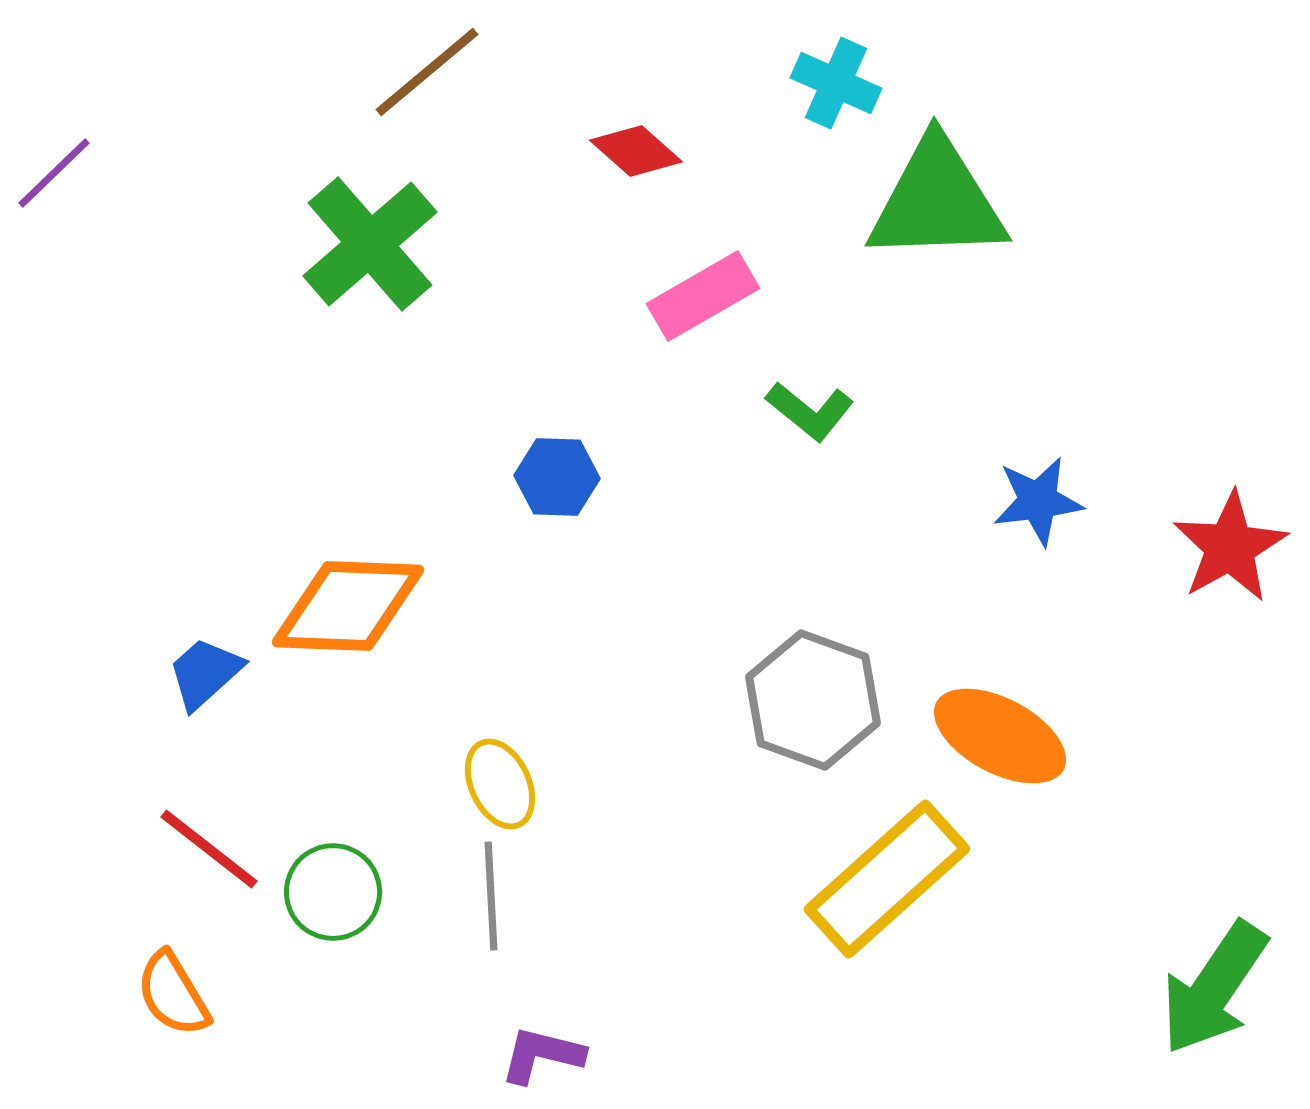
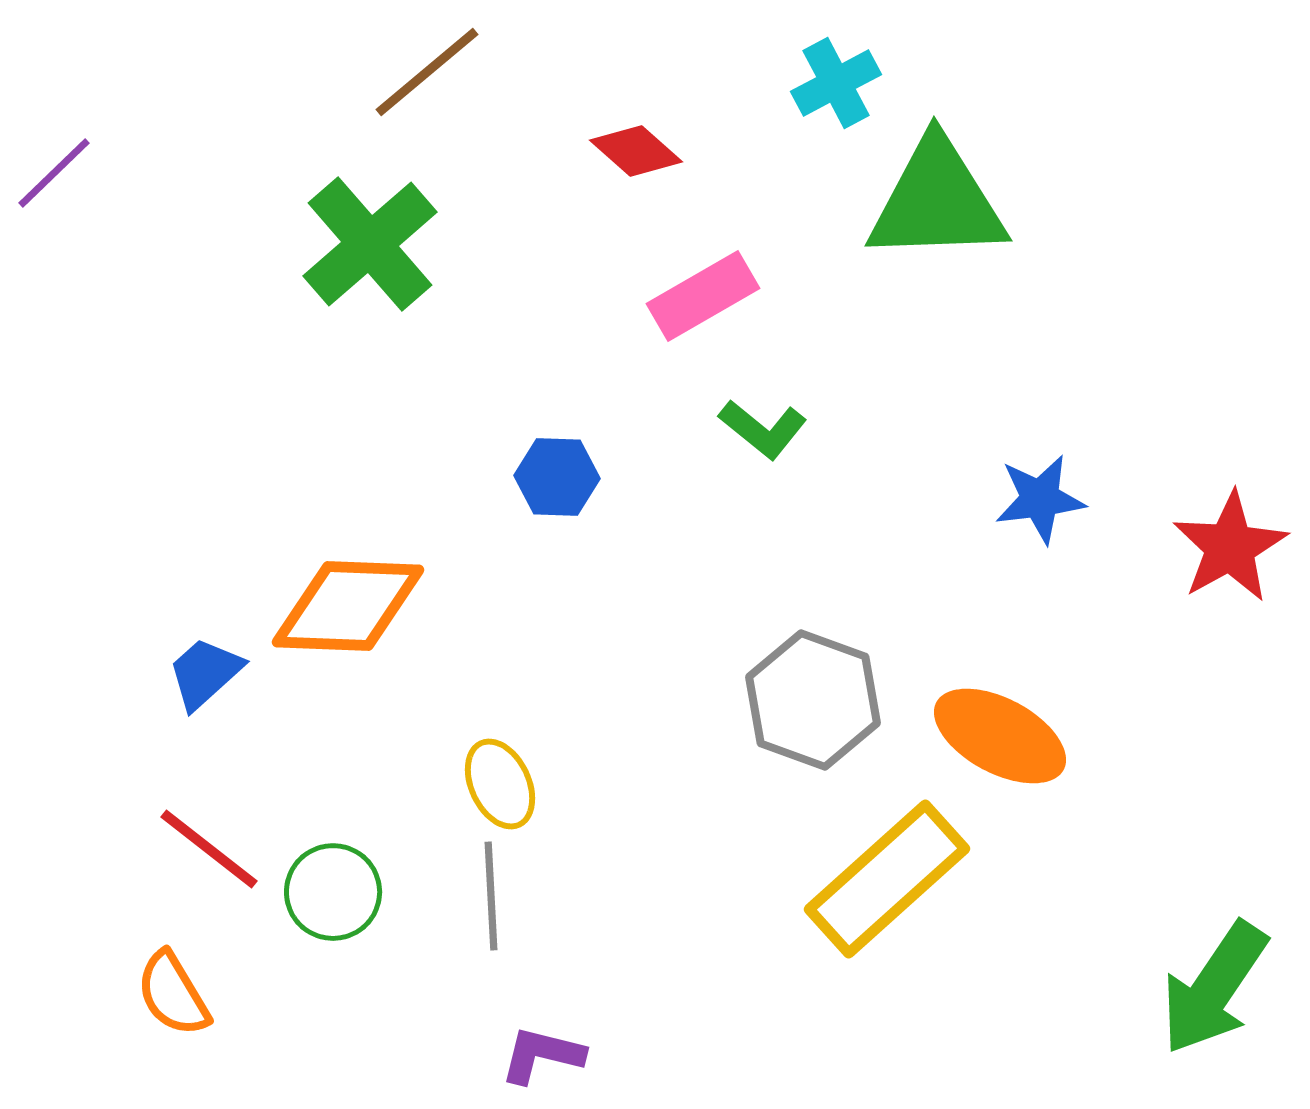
cyan cross: rotated 38 degrees clockwise
green L-shape: moved 47 px left, 18 px down
blue star: moved 2 px right, 2 px up
